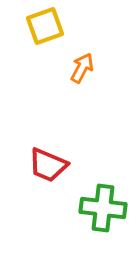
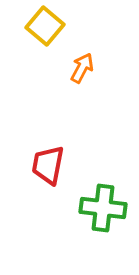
yellow square: rotated 30 degrees counterclockwise
red trapezoid: rotated 78 degrees clockwise
